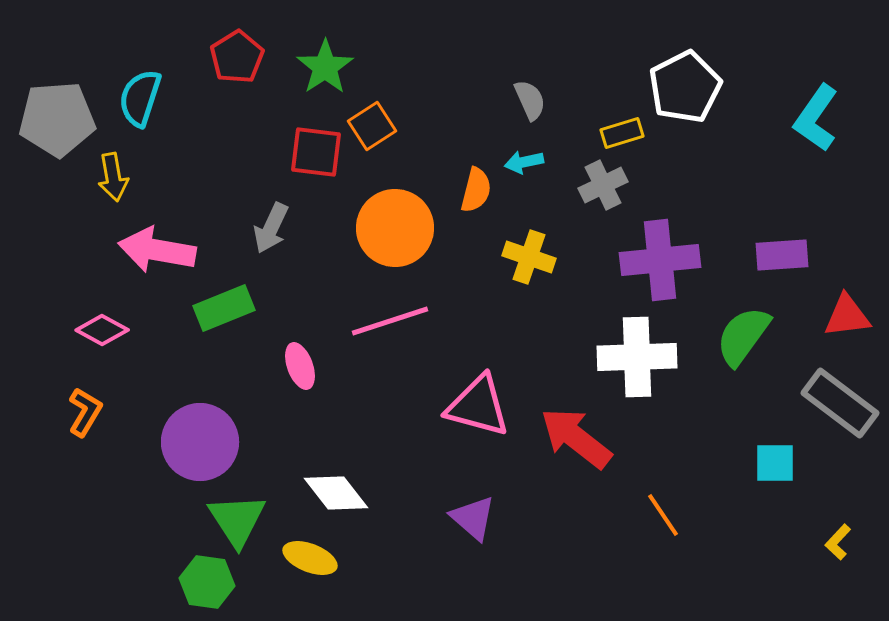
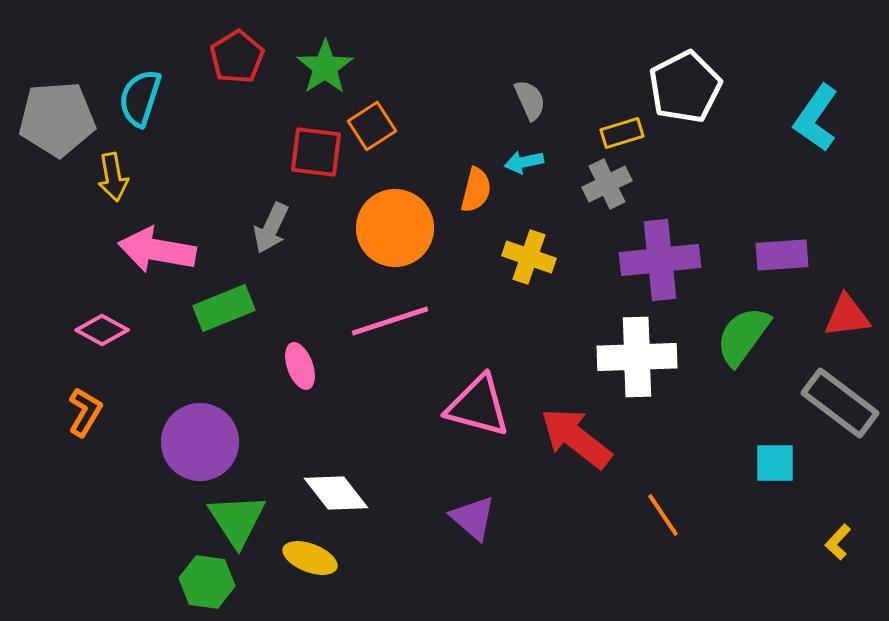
gray cross: moved 4 px right, 1 px up
